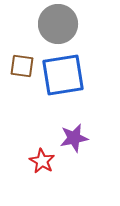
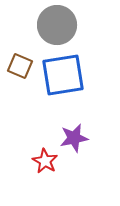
gray circle: moved 1 px left, 1 px down
brown square: moved 2 px left; rotated 15 degrees clockwise
red star: moved 3 px right
